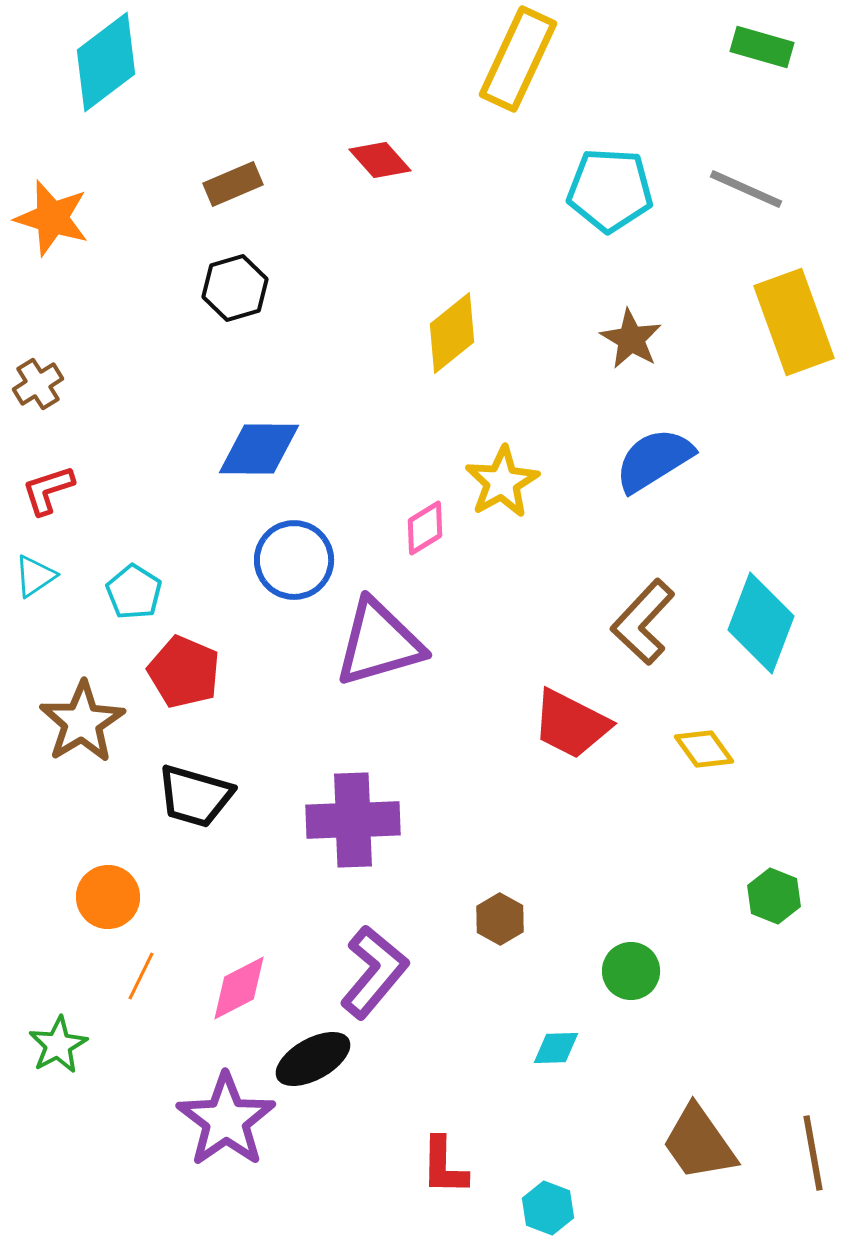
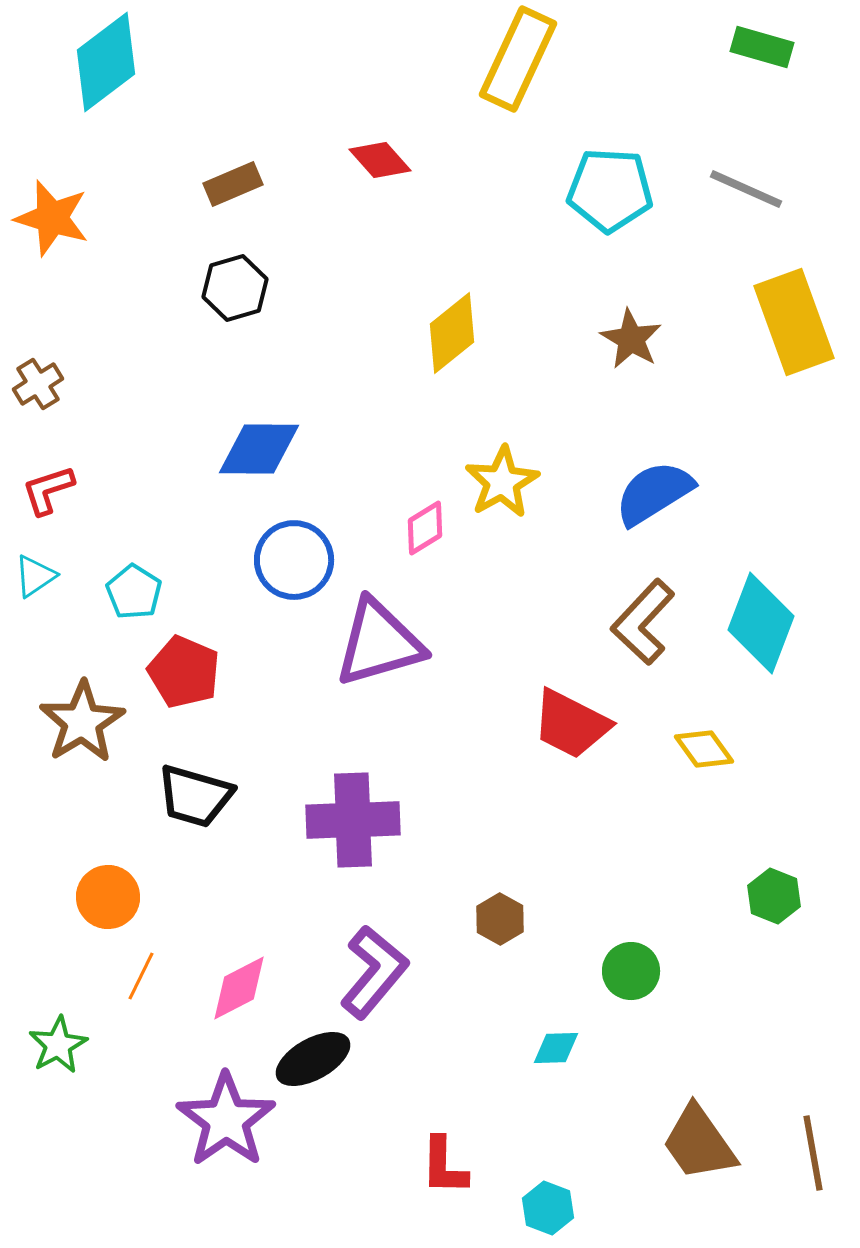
blue semicircle at (654, 460): moved 33 px down
